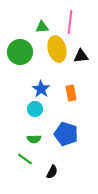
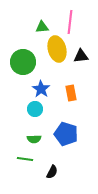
green circle: moved 3 px right, 10 px down
green line: rotated 28 degrees counterclockwise
